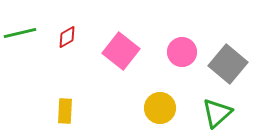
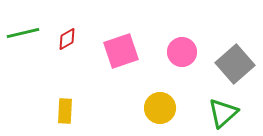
green line: moved 3 px right
red diamond: moved 2 px down
pink square: rotated 33 degrees clockwise
gray square: moved 7 px right; rotated 9 degrees clockwise
green triangle: moved 6 px right
